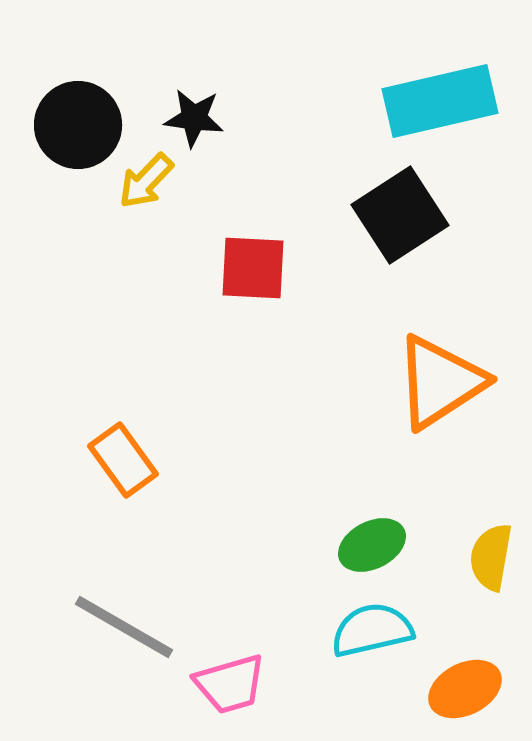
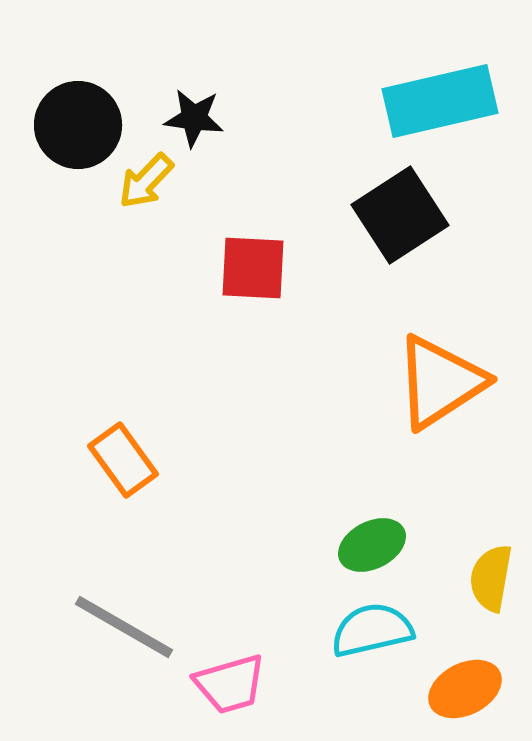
yellow semicircle: moved 21 px down
